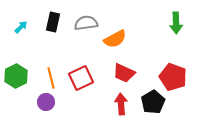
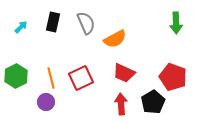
gray semicircle: rotated 75 degrees clockwise
